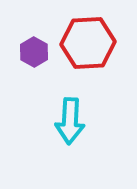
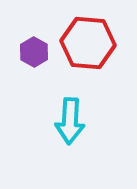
red hexagon: rotated 8 degrees clockwise
